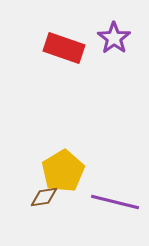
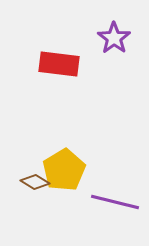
red rectangle: moved 5 px left, 16 px down; rotated 12 degrees counterclockwise
yellow pentagon: moved 1 px right, 1 px up
brown diamond: moved 9 px left, 15 px up; rotated 40 degrees clockwise
